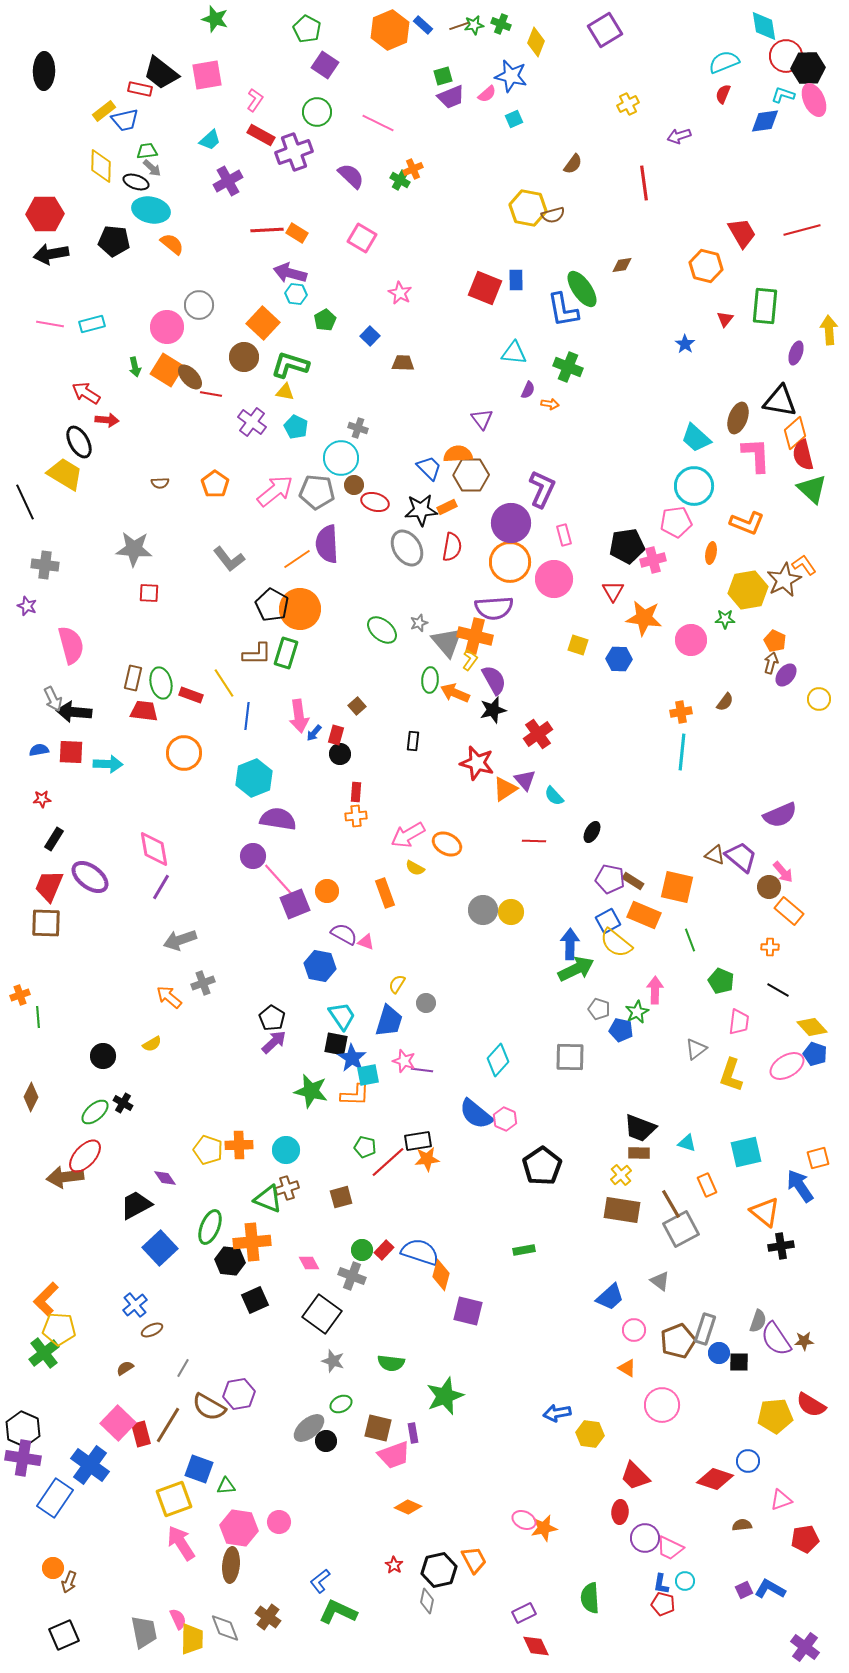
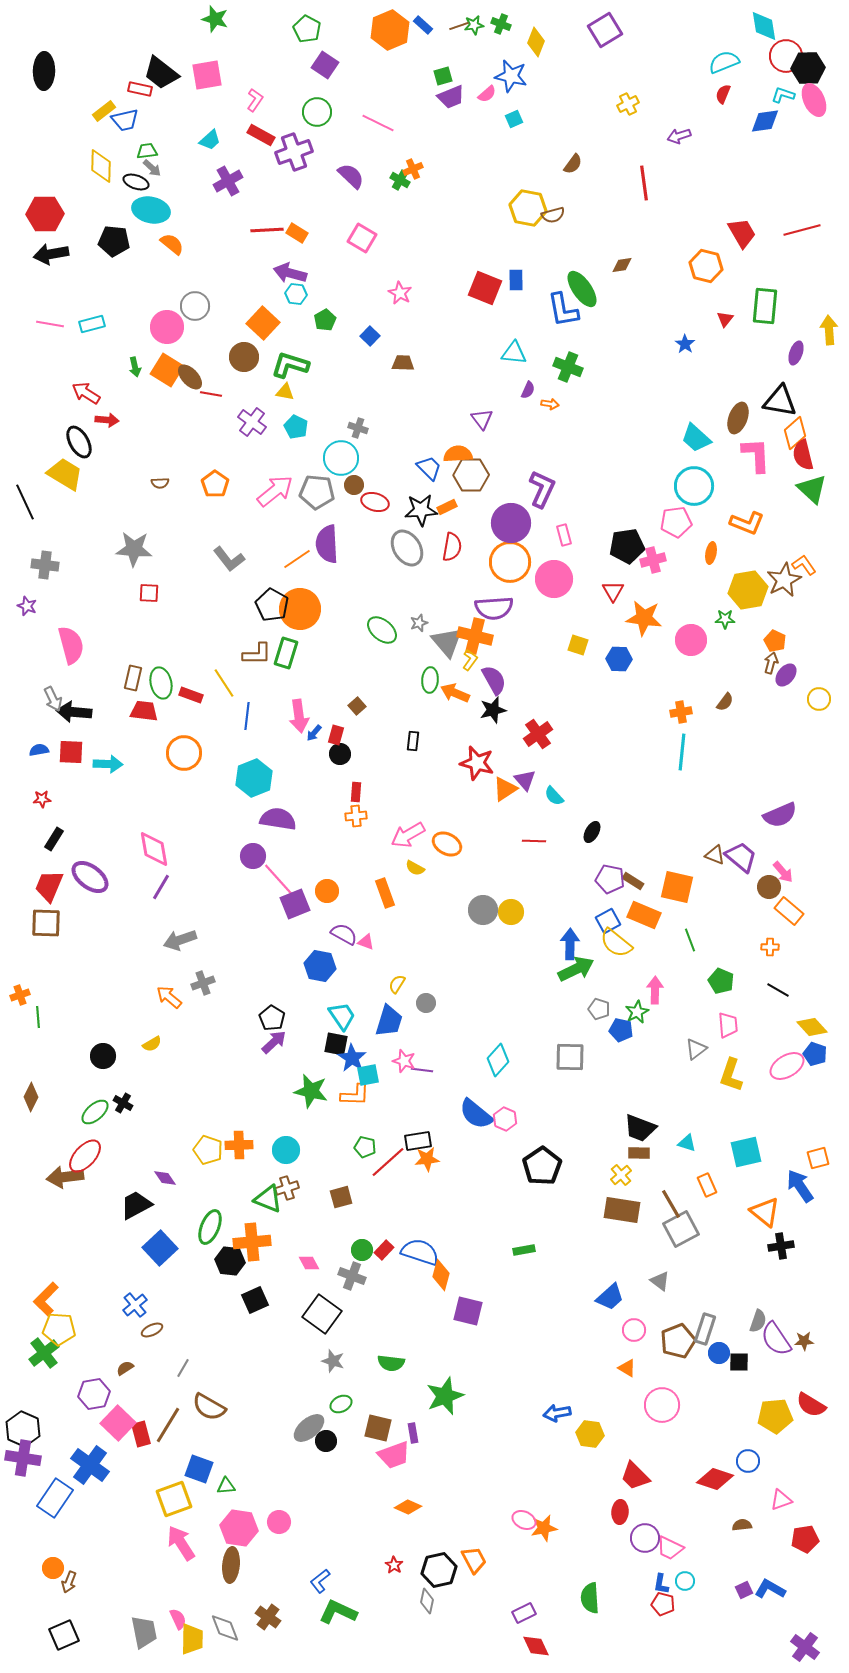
gray circle at (199, 305): moved 4 px left, 1 px down
pink trapezoid at (739, 1022): moved 11 px left, 3 px down; rotated 12 degrees counterclockwise
purple hexagon at (239, 1394): moved 145 px left
